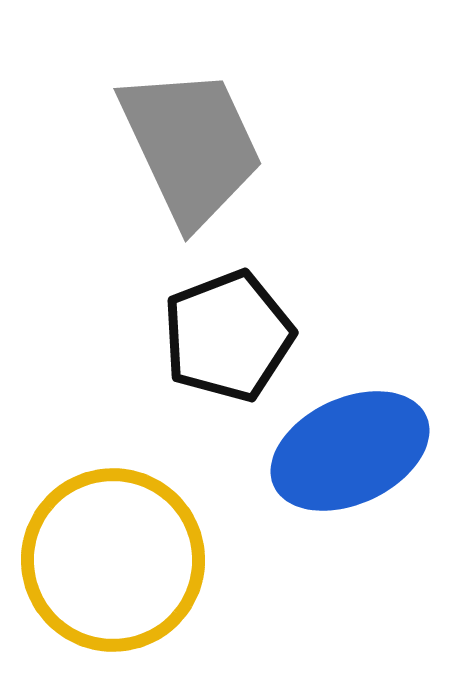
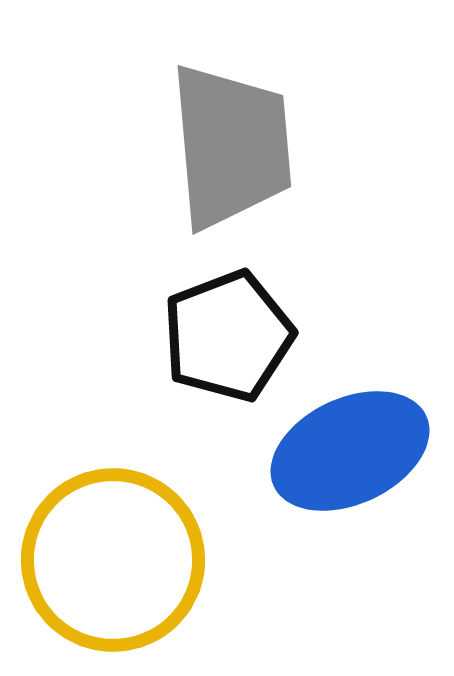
gray trapezoid: moved 40 px right; rotated 20 degrees clockwise
